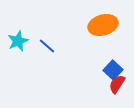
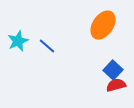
orange ellipse: rotated 40 degrees counterclockwise
red semicircle: moved 1 px left, 1 px down; rotated 42 degrees clockwise
